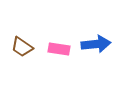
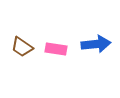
pink rectangle: moved 3 px left
